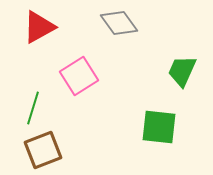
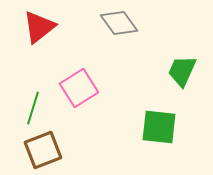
red triangle: rotated 9 degrees counterclockwise
pink square: moved 12 px down
